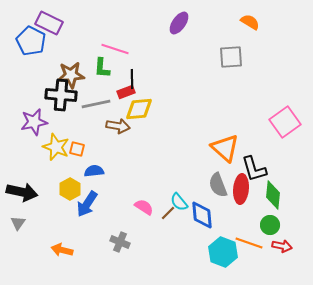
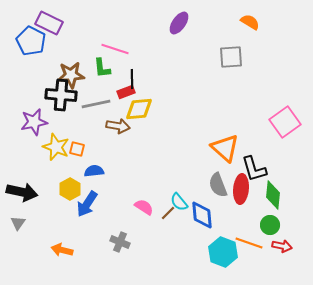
green L-shape: rotated 10 degrees counterclockwise
